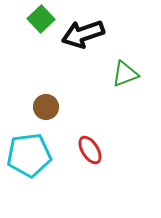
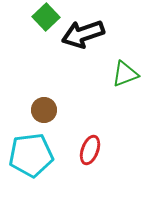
green square: moved 5 px right, 2 px up
brown circle: moved 2 px left, 3 px down
red ellipse: rotated 52 degrees clockwise
cyan pentagon: moved 2 px right
